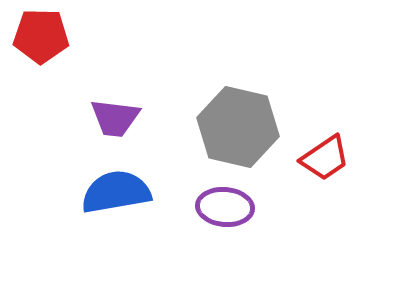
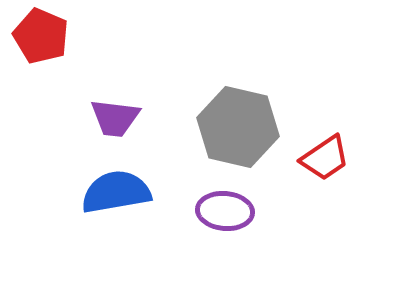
red pentagon: rotated 22 degrees clockwise
purple ellipse: moved 4 px down
